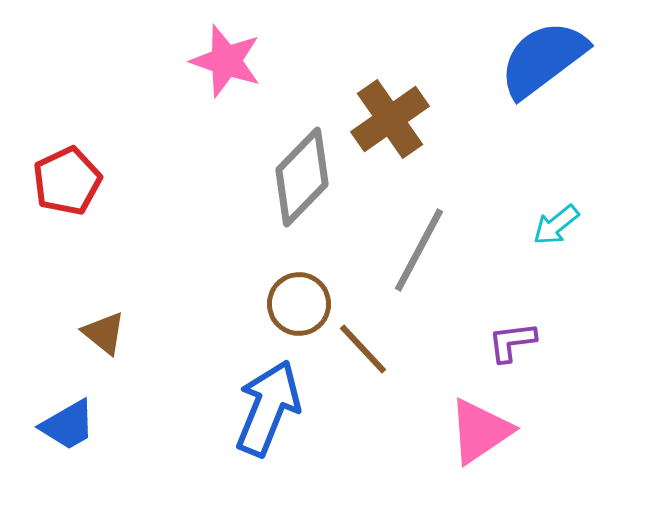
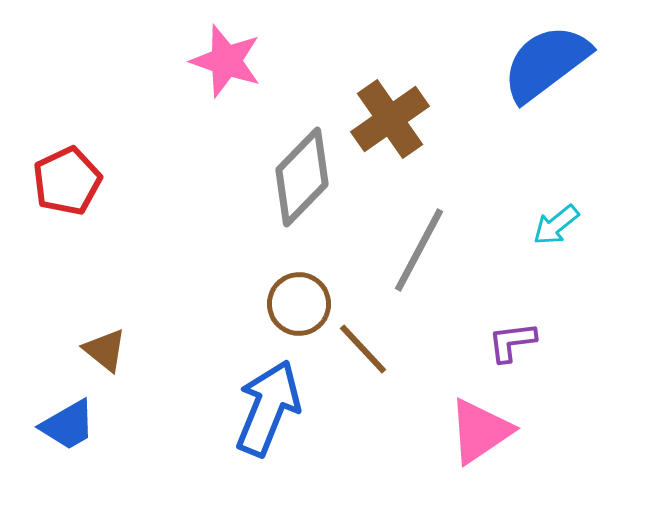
blue semicircle: moved 3 px right, 4 px down
brown triangle: moved 1 px right, 17 px down
